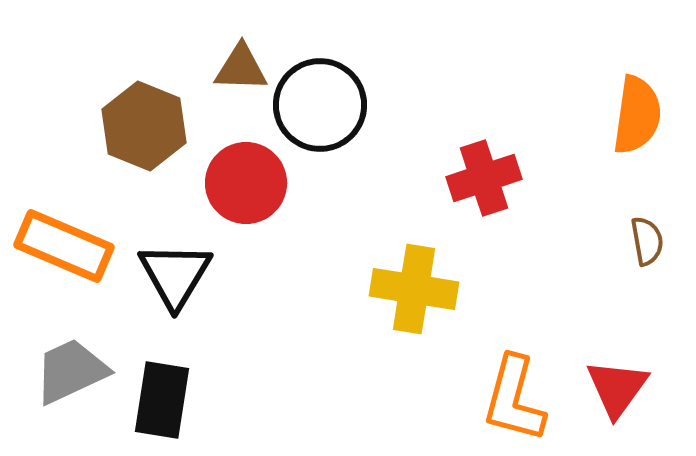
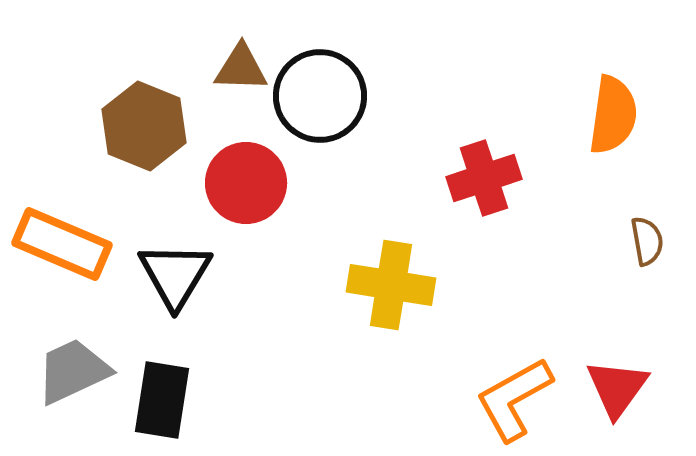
black circle: moved 9 px up
orange semicircle: moved 24 px left
orange rectangle: moved 2 px left, 2 px up
yellow cross: moved 23 px left, 4 px up
gray trapezoid: moved 2 px right
orange L-shape: rotated 46 degrees clockwise
